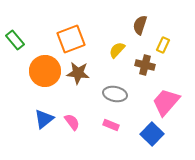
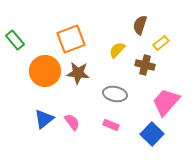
yellow rectangle: moved 2 px left, 2 px up; rotated 28 degrees clockwise
